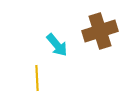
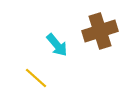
yellow line: moved 1 px left; rotated 45 degrees counterclockwise
